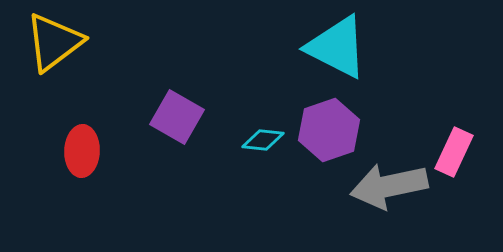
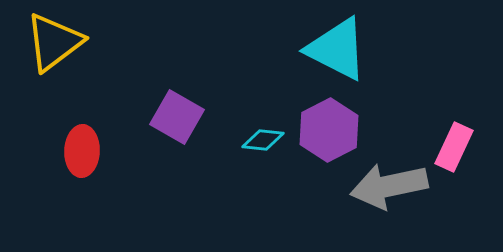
cyan triangle: moved 2 px down
purple hexagon: rotated 8 degrees counterclockwise
pink rectangle: moved 5 px up
